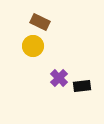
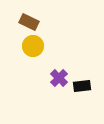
brown rectangle: moved 11 px left
